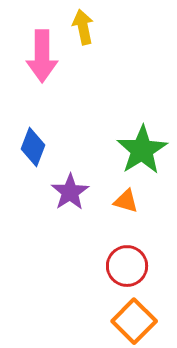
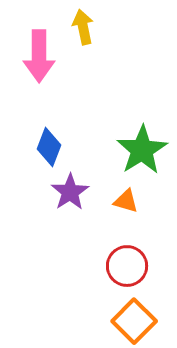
pink arrow: moved 3 px left
blue diamond: moved 16 px right
